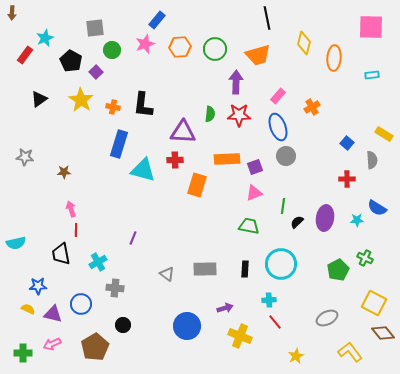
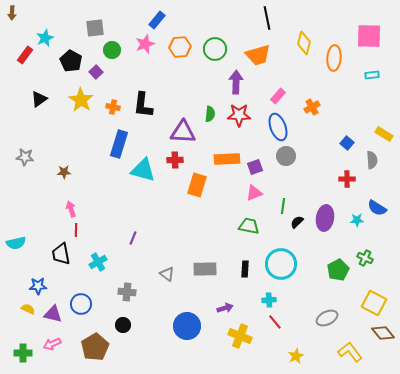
pink square at (371, 27): moved 2 px left, 9 px down
gray cross at (115, 288): moved 12 px right, 4 px down
